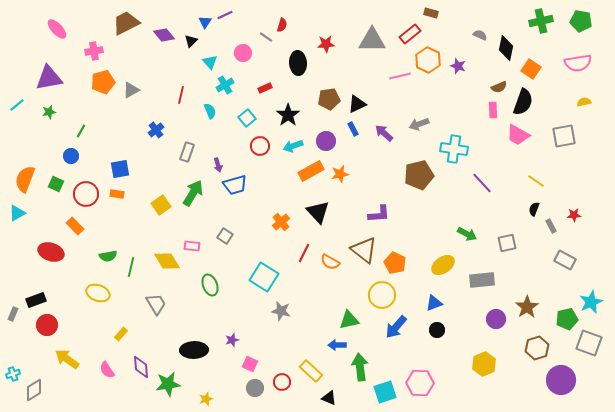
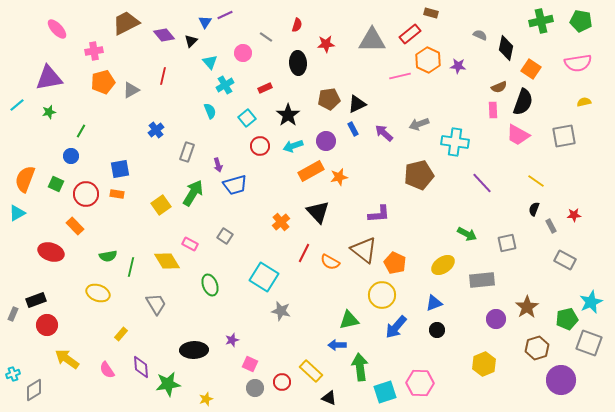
red semicircle at (282, 25): moved 15 px right
purple star at (458, 66): rotated 14 degrees counterclockwise
red line at (181, 95): moved 18 px left, 19 px up
cyan cross at (454, 149): moved 1 px right, 7 px up
orange star at (340, 174): moved 1 px left, 3 px down
pink rectangle at (192, 246): moved 2 px left, 2 px up; rotated 21 degrees clockwise
